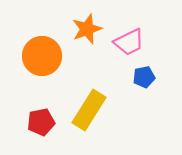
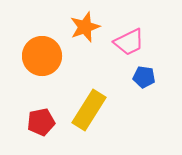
orange star: moved 2 px left, 2 px up
blue pentagon: rotated 20 degrees clockwise
